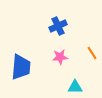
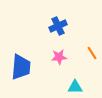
pink star: moved 1 px left
